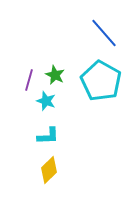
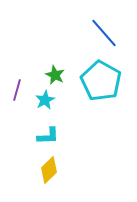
purple line: moved 12 px left, 10 px down
cyan star: moved 1 px left, 1 px up; rotated 24 degrees clockwise
